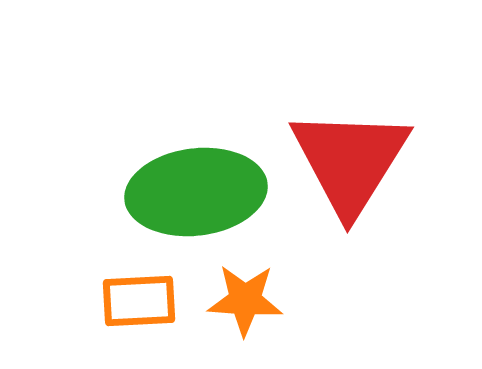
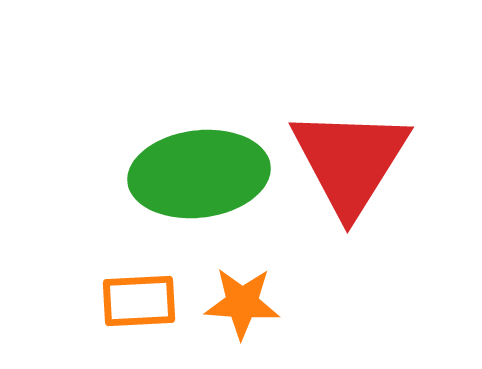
green ellipse: moved 3 px right, 18 px up
orange star: moved 3 px left, 3 px down
